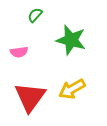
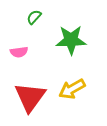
green semicircle: moved 1 px left, 2 px down
green star: rotated 16 degrees counterclockwise
